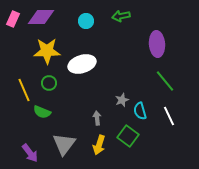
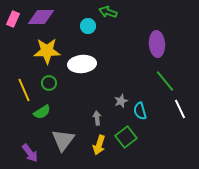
green arrow: moved 13 px left, 4 px up; rotated 30 degrees clockwise
cyan circle: moved 2 px right, 5 px down
white ellipse: rotated 12 degrees clockwise
gray star: moved 1 px left, 1 px down
green semicircle: rotated 54 degrees counterclockwise
white line: moved 11 px right, 7 px up
green square: moved 2 px left, 1 px down; rotated 15 degrees clockwise
gray triangle: moved 1 px left, 4 px up
